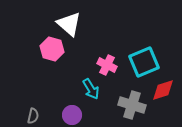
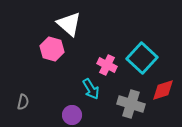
cyan square: moved 2 px left, 4 px up; rotated 24 degrees counterclockwise
gray cross: moved 1 px left, 1 px up
gray semicircle: moved 10 px left, 14 px up
